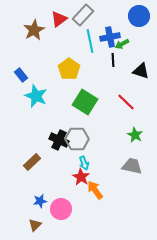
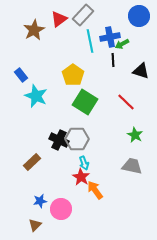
yellow pentagon: moved 4 px right, 6 px down
